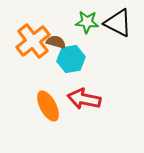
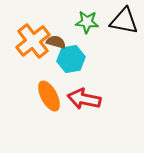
black triangle: moved 6 px right, 2 px up; rotated 16 degrees counterclockwise
orange ellipse: moved 1 px right, 10 px up
